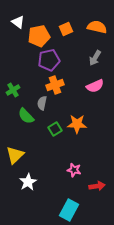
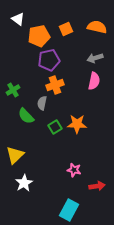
white triangle: moved 3 px up
gray arrow: rotated 42 degrees clockwise
pink semicircle: moved 1 px left, 5 px up; rotated 54 degrees counterclockwise
green square: moved 2 px up
white star: moved 4 px left, 1 px down
